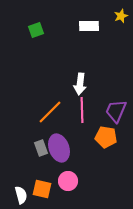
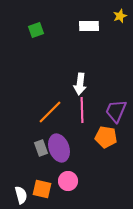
yellow star: moved 1 px left
